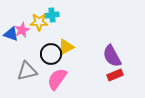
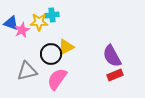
blue triangle: moved 11 px up
